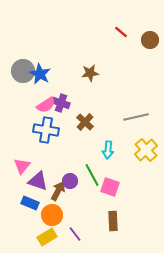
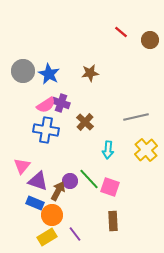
blue star: moved 9 px right
green line: moved 3 px left, 4 px down; rotated 15 degrees counterclockwise
blue rectangle: moved 5 px right
